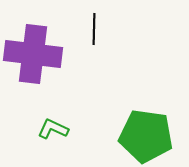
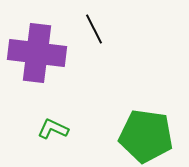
black line: rotated 28 degrees counterclockwise
purple cross: moved 4 px right, 1 px up
